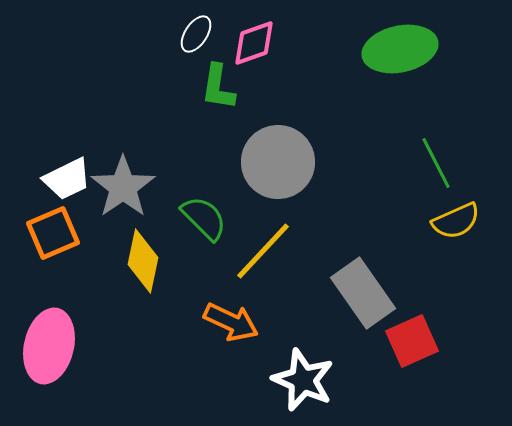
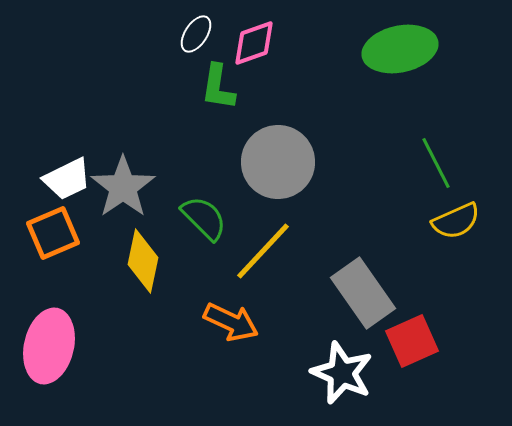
white star: moved 39 px right, 7 px up
